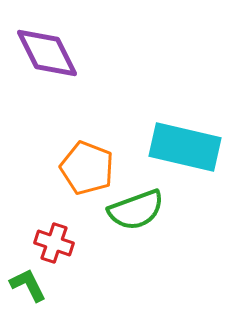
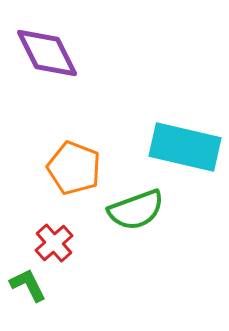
orange pentagon: moved 13 px left
red cross: rotated 30 degrees clockwise
